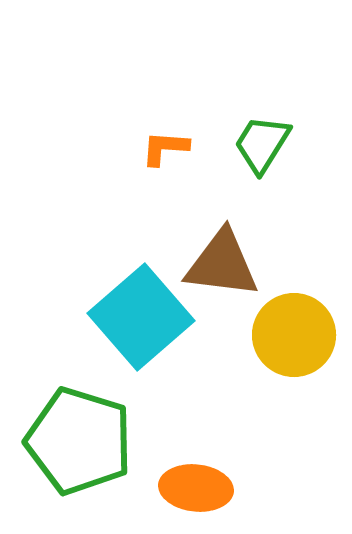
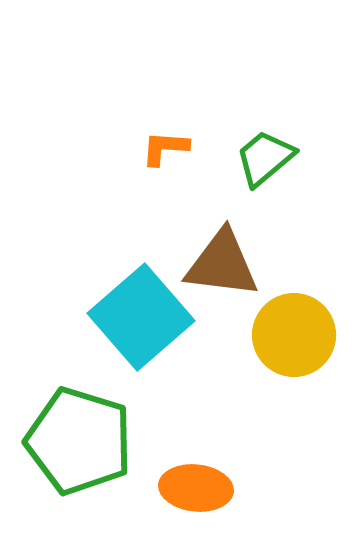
green trapezoid: moved 3 px right, 14 px down; rotated 18 degrees clockwise
